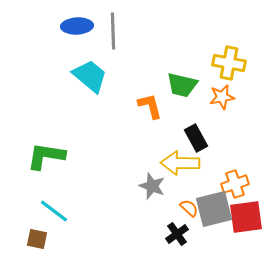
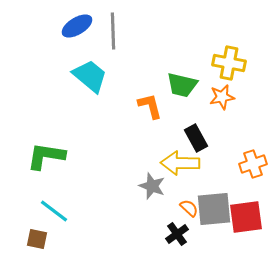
blue ellipse: rotated 28 degrees counterclockwise
orange cross: moved 18 px right, 20 px up
gray square: rotated 9 degrees clockwise
